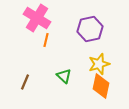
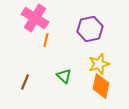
pink cross: moved 2 px left
